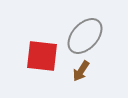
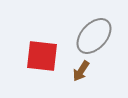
gray ellipse: moved 9 px right
